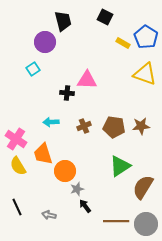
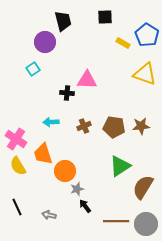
black square: rotated 28 degrees counterclockwise
blue pentagon: moved 1 px right, 2 px up
